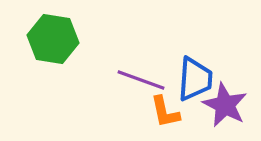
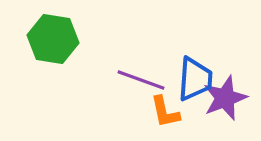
purple star: moved 7 px up; rotated 24 degrees clockwise
